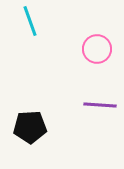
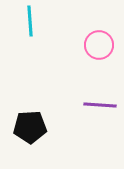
cyan line: rotated 16 degrees clockwise
pink circle: moved 2 px right, 4 px up
